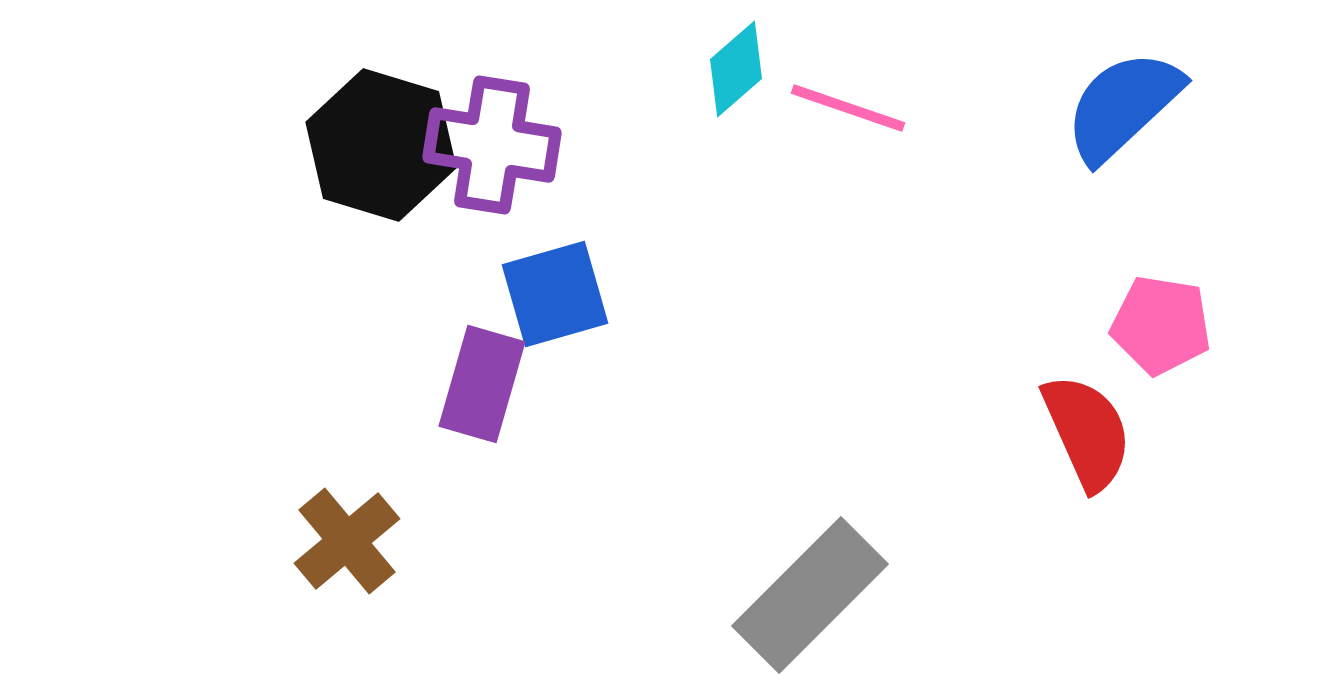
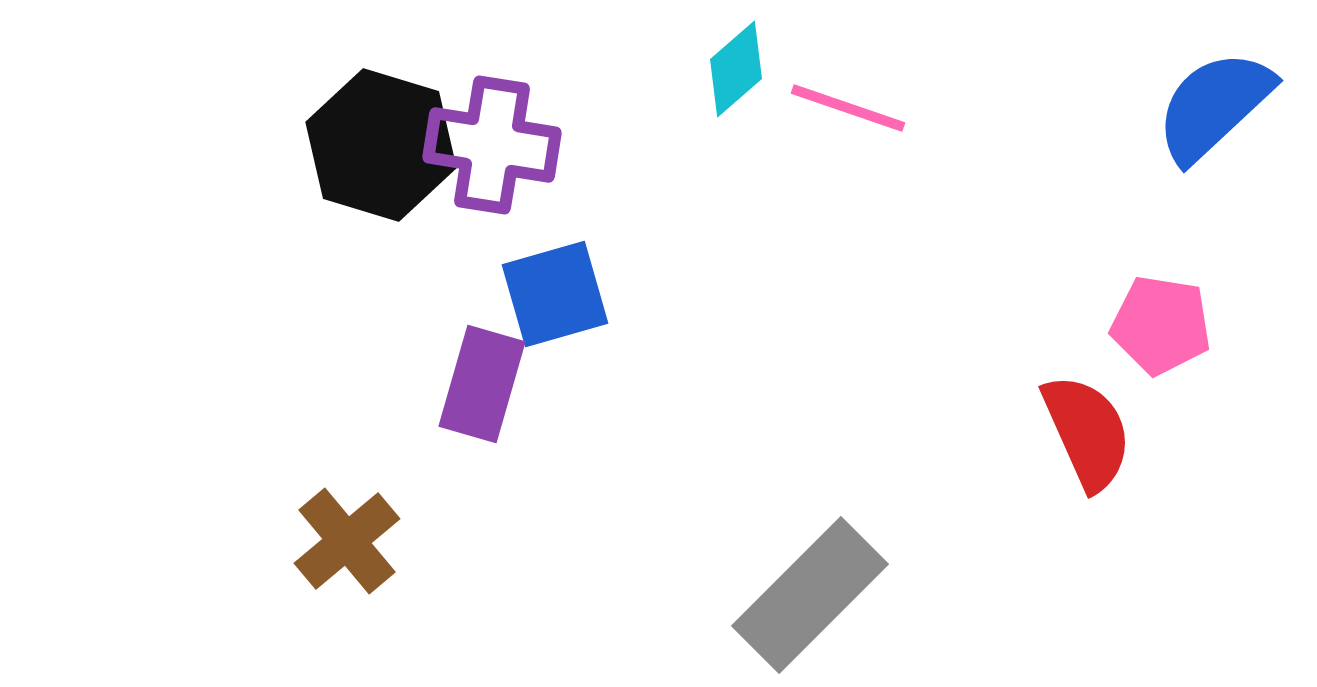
blue semicircle: moved 91 px right
